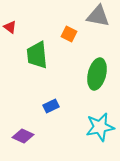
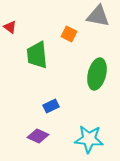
cyan star: moved 11 px left, 12 px down; rotated 16 degrees clockwise
purple diamond: moved 15 px right
